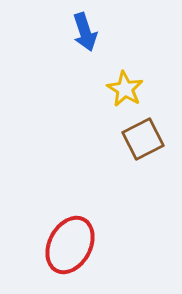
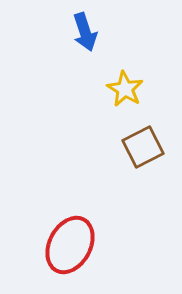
brown square: moved 8 px down
